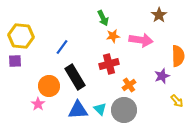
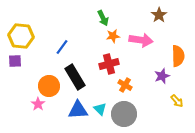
orange cross: moved 4 px left; rotated 24 degrees counterclockwise
gray circle: moved 4 px down
